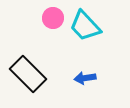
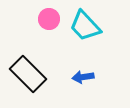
pink circle: moved 4 px left, 1 px down
blue arrow: moved 2 px left, 1 px up
